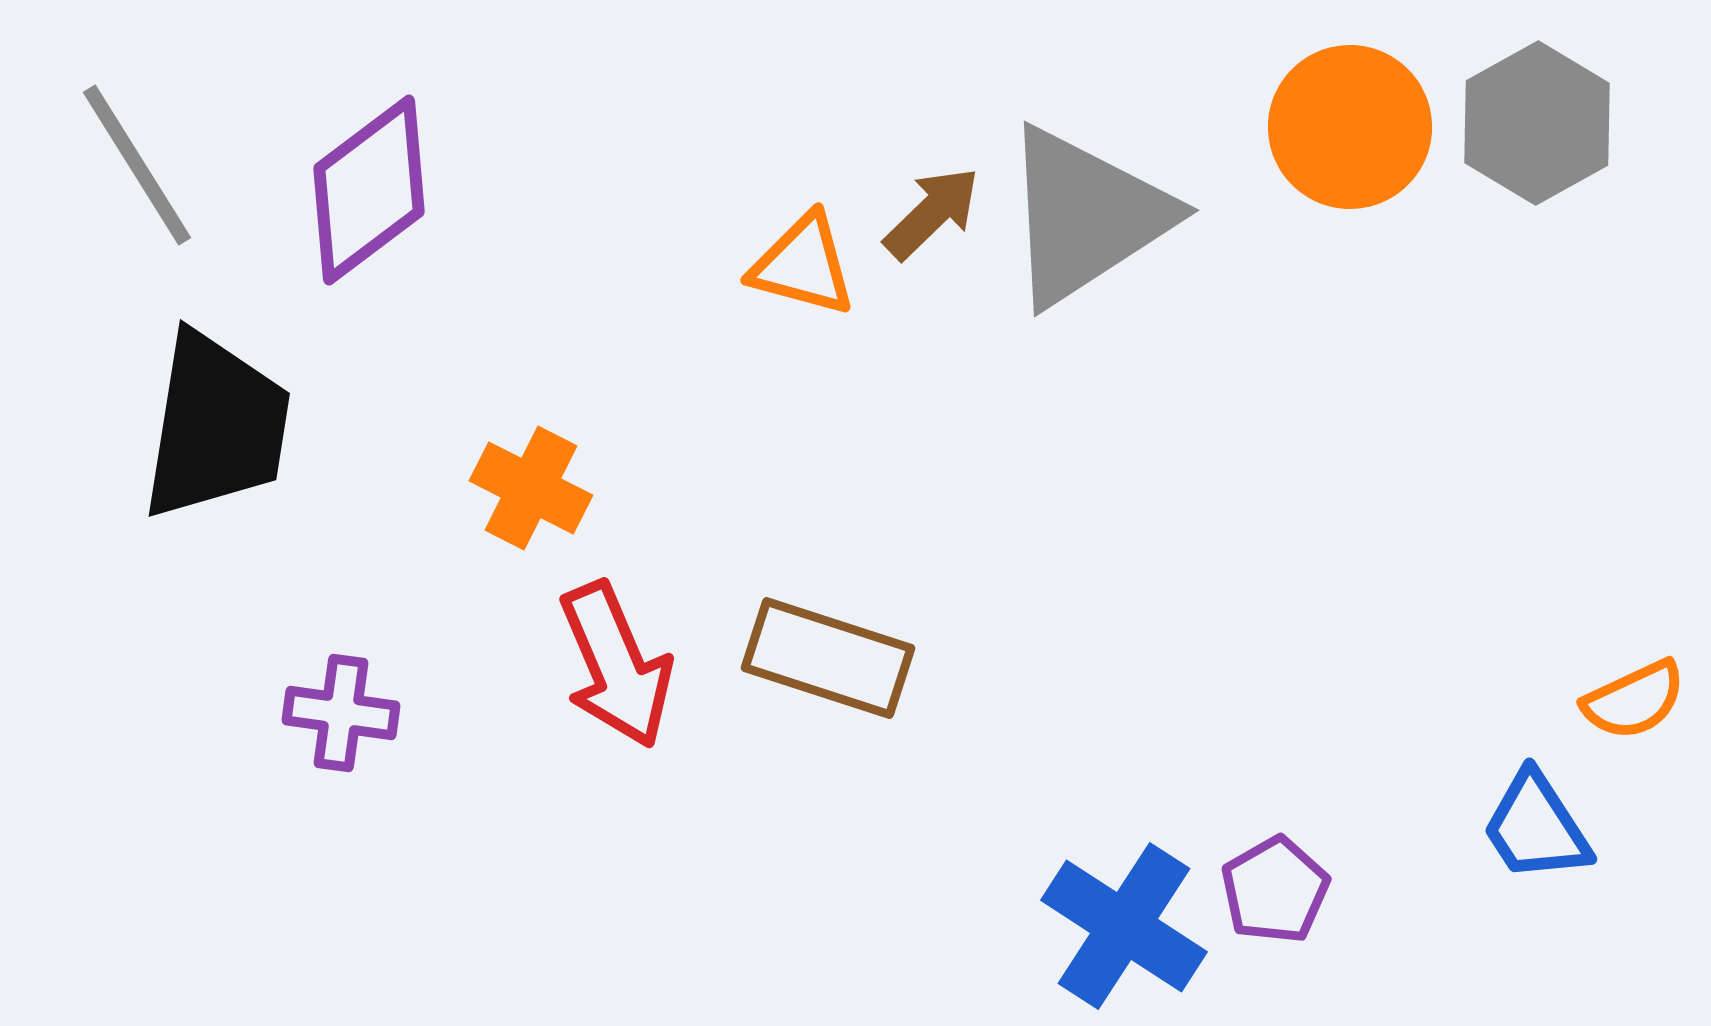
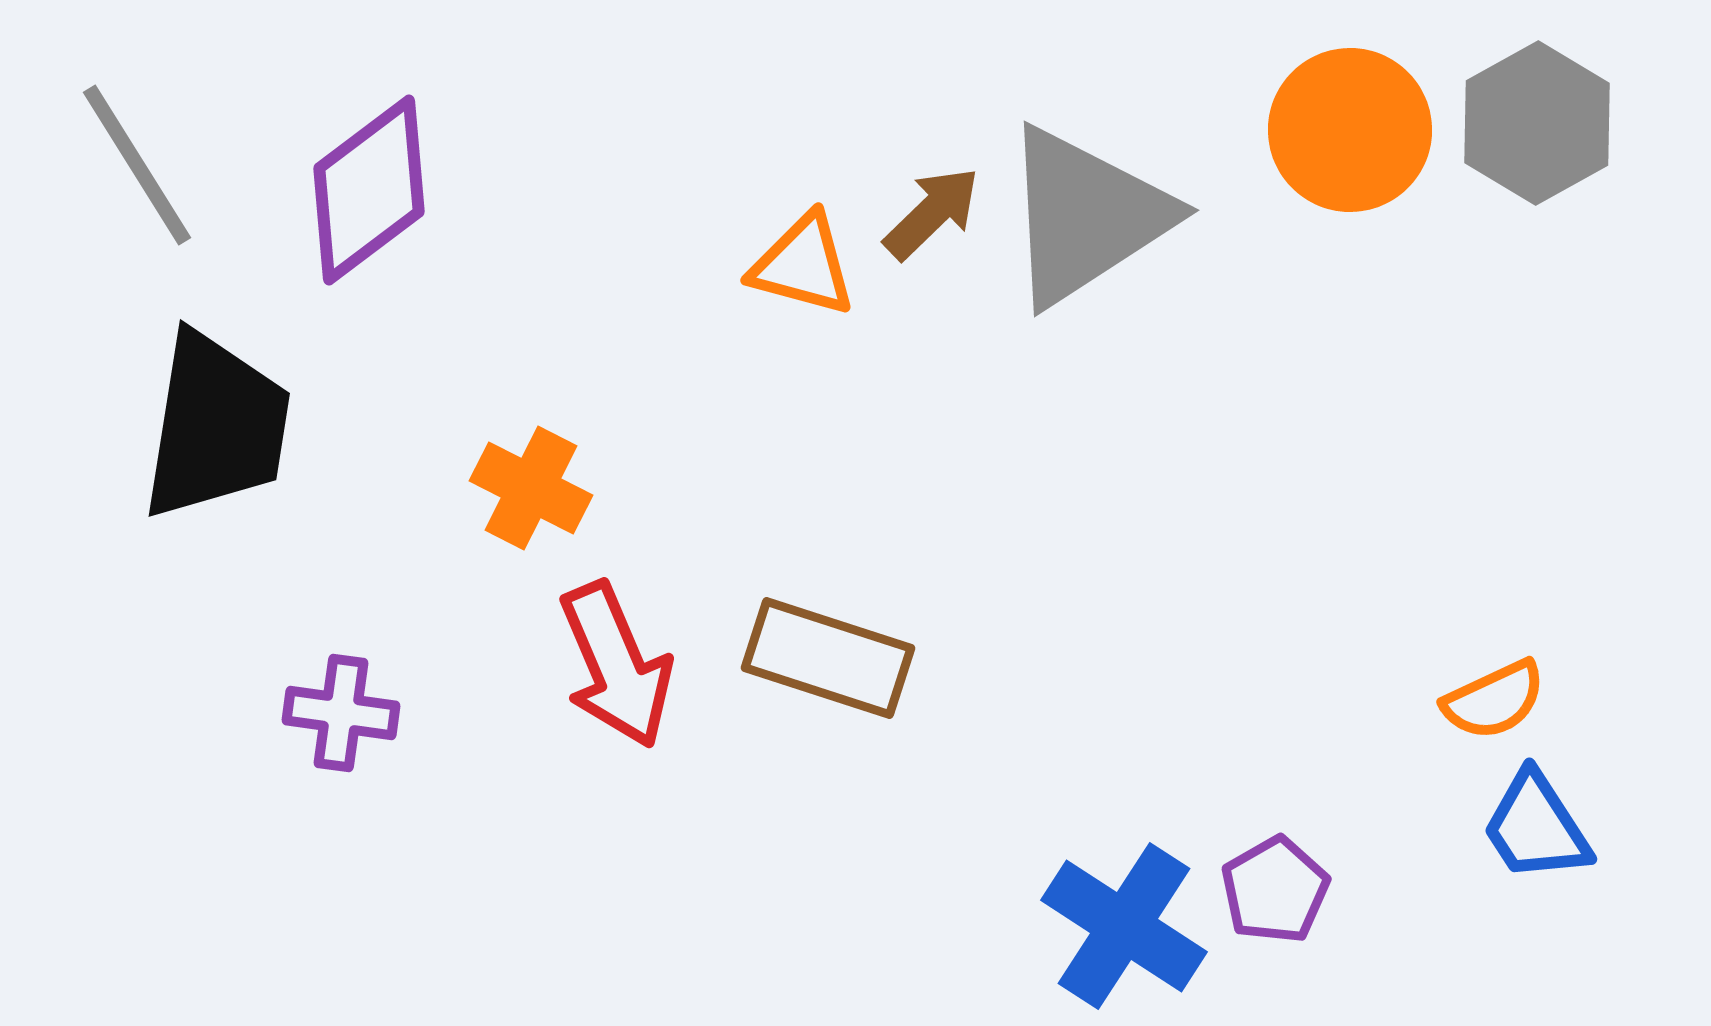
orange circle: moved 3 px down
orange semicircle: moved 140 px left
